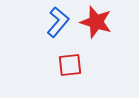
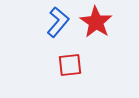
red star: rotated 16 degrees clockwise
